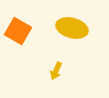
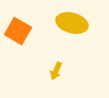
yellow ellipse: moved 5 px up
